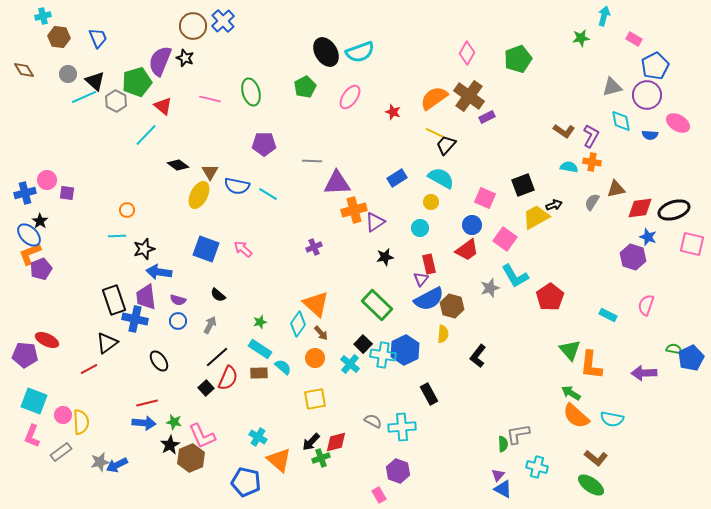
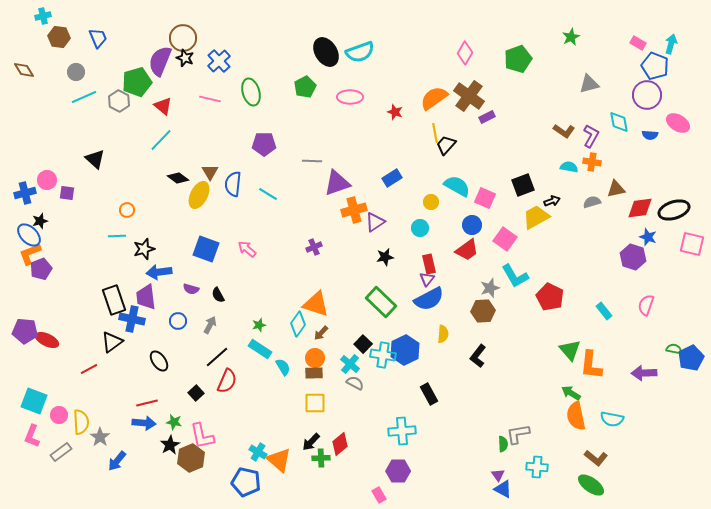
cyan arrow at (604, 16): moved 67 px right, 28 px down
blue cross at (223, 21): moved 4 px left, 40 px down
brown circle at (193, 26): moved 10 px left, 12 px down
green star at (581, 38): moved 10 px left, 1 px up; rotated 18 degrees counterclockwise
pink rectangle at (634, 39): moved 4 px right, 4 px down
pink diamond at (467, 53): moved 2 px left
blue pentagon at (655, 66): rotated 24 degrees counterclockwise
gray circle at (68, 74): moved 8 px right, 2 px up
black triangle at (95, 81): moved 78 px down
gray triangle at (612, 87): moved 23 px left, 3 px up
pink ellipse at (350, 97): rotated 55 degrees clockwise
gray hexagon at (116, 101): moved 3 px right
red star at (393, 112): moved 2 px right
cyan diamond at (621, 121): moved 2 px left, 1 px down
yellow line at (435, 133): rotated 54 degrees clockwise
cyan line at (146, 135): moved 15 px right, 5 px down
black diamond at (178, 165): moved 13 px down
blue rectangle at (397, 178): moved 5 px left
cyan semicircle at (441, 178): moved 16 px right, 8 px down
purple triangle at (337, 183): rotated 16 degrees counterclockwise
blue semicircle at (237, 186): moved 4 px left, 2 px up; rotated 85 degrees clockwise
gray semicircle at (592, 202): rotated 42 degrees clockwise
black arrow at (554, 205): moved 2 px left, 4 px up
black star at (40, 221): rotated 21 degrees clockwise
pink arrow at (243, 249): moved 4 px right
blue arrow at (159, 272): rotated 15 degrees counterclockwise
purple triangle at (421, 279): moved 6 px right
black semicircle at (218, 295): rotated 21 degrees clockwise
red pentagon at (550, 297): rotated 12 degrees counterclockwise
purple semicircle at (178, 300): moved 13 px right, 11 px up
orange triangle at (316, 304): rotated 24 degrees counterclockwise
green rectangle at (377, 305): moved 4 px right, 3 px up
brown hexagon at (452, 306): moved 31 px right, 5 px down; rotated 20 degrees counterclockwise
cyan rectangle at (608, 315): moved 4 px left, 4 px up; rotated 24 degrees clockwise
blue cross at (135, 319): moved 3 px left
green star at (260, 322): moved 1 px left, 3 px down
brown arrow at (321, 333): rotated 84 degrees clockwise
black triangle at (107, 343): moved 5 px right, 1 px up
purple pentagon at (25, 355): moved 24 px up
cyan semicircle at (283, 367): rotated 18 degrees clockwise
brown rectangle at (259, 373): moved 55 px right
red semicircle at (228, 378): moved 1 px left, 3 px down
black square at (206, 388): moved 10 px left, 5 px down
yellow square at (315, 399): moved 4 px down; rotated 10 degrees clockwise
pink circle at (63, 415): moved 4 px left
orange semicircle at (576, 416): rotated 36 degrees clockwise
gray semicircle at (373, 421): moved 18 px left, 38 px up
cyan cross at (402, 427): moved 4 px down
pink L-shape at (202, 436): rotated 12 degrees clockwise
cyan cross at (258, 437): moved 15 px down
red diamond at (336, 442): moved 4 px right, 2 px down; rotated 25 degrees counterclockwise
green cross at (321, 458): rotated 18 degrees clockwise
gray star at (100, 462): moved 25 px up; rotated 24 degrees counterclockwise
blue arrow at (117, 465): moved 4 px up; rotated 25 degrees counterclockwise
cyan cross at (537, 467): rotated 10 degrees counterclockwise
purple hexagon at (398, 471): rotated 20 degrees counterclockwise
purple triangle at (498, 475): rotated 16 degrees counterclockwise
